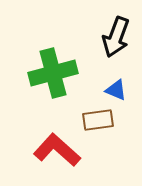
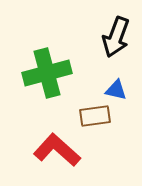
green cross: moved 6 px left
blue triangle: rotated 10 degrees counterclockwise
brown rectangle: moved 3 px left, 4 px up
